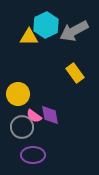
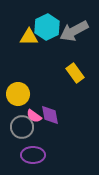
cyan hexagon: moved 1 px right, 2 px down
